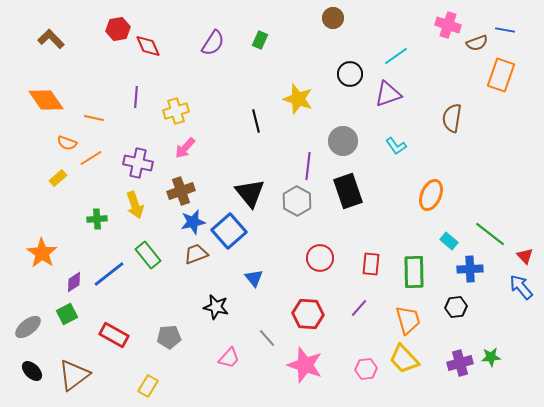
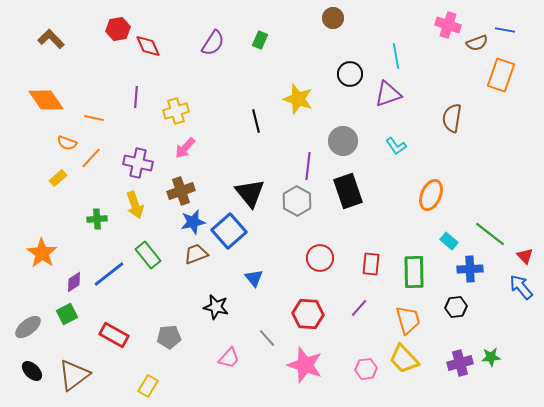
cyan line at (396, 56): rotated 65 degrees counterclockwise
orange line at (91, 158): rotated 15 degrees counterclockwise
